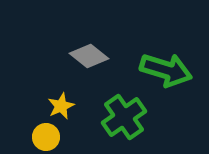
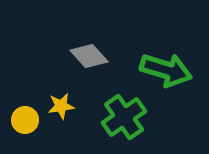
gray diamond: rotated 9 degrees clockwise
yellow star: rotated 16 degrees clockwise
yellow circle: moved 21 px left, 17 px up
